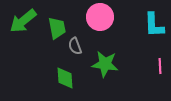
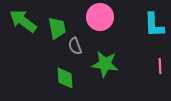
green arrow: rotated 76 degrees clockwise
